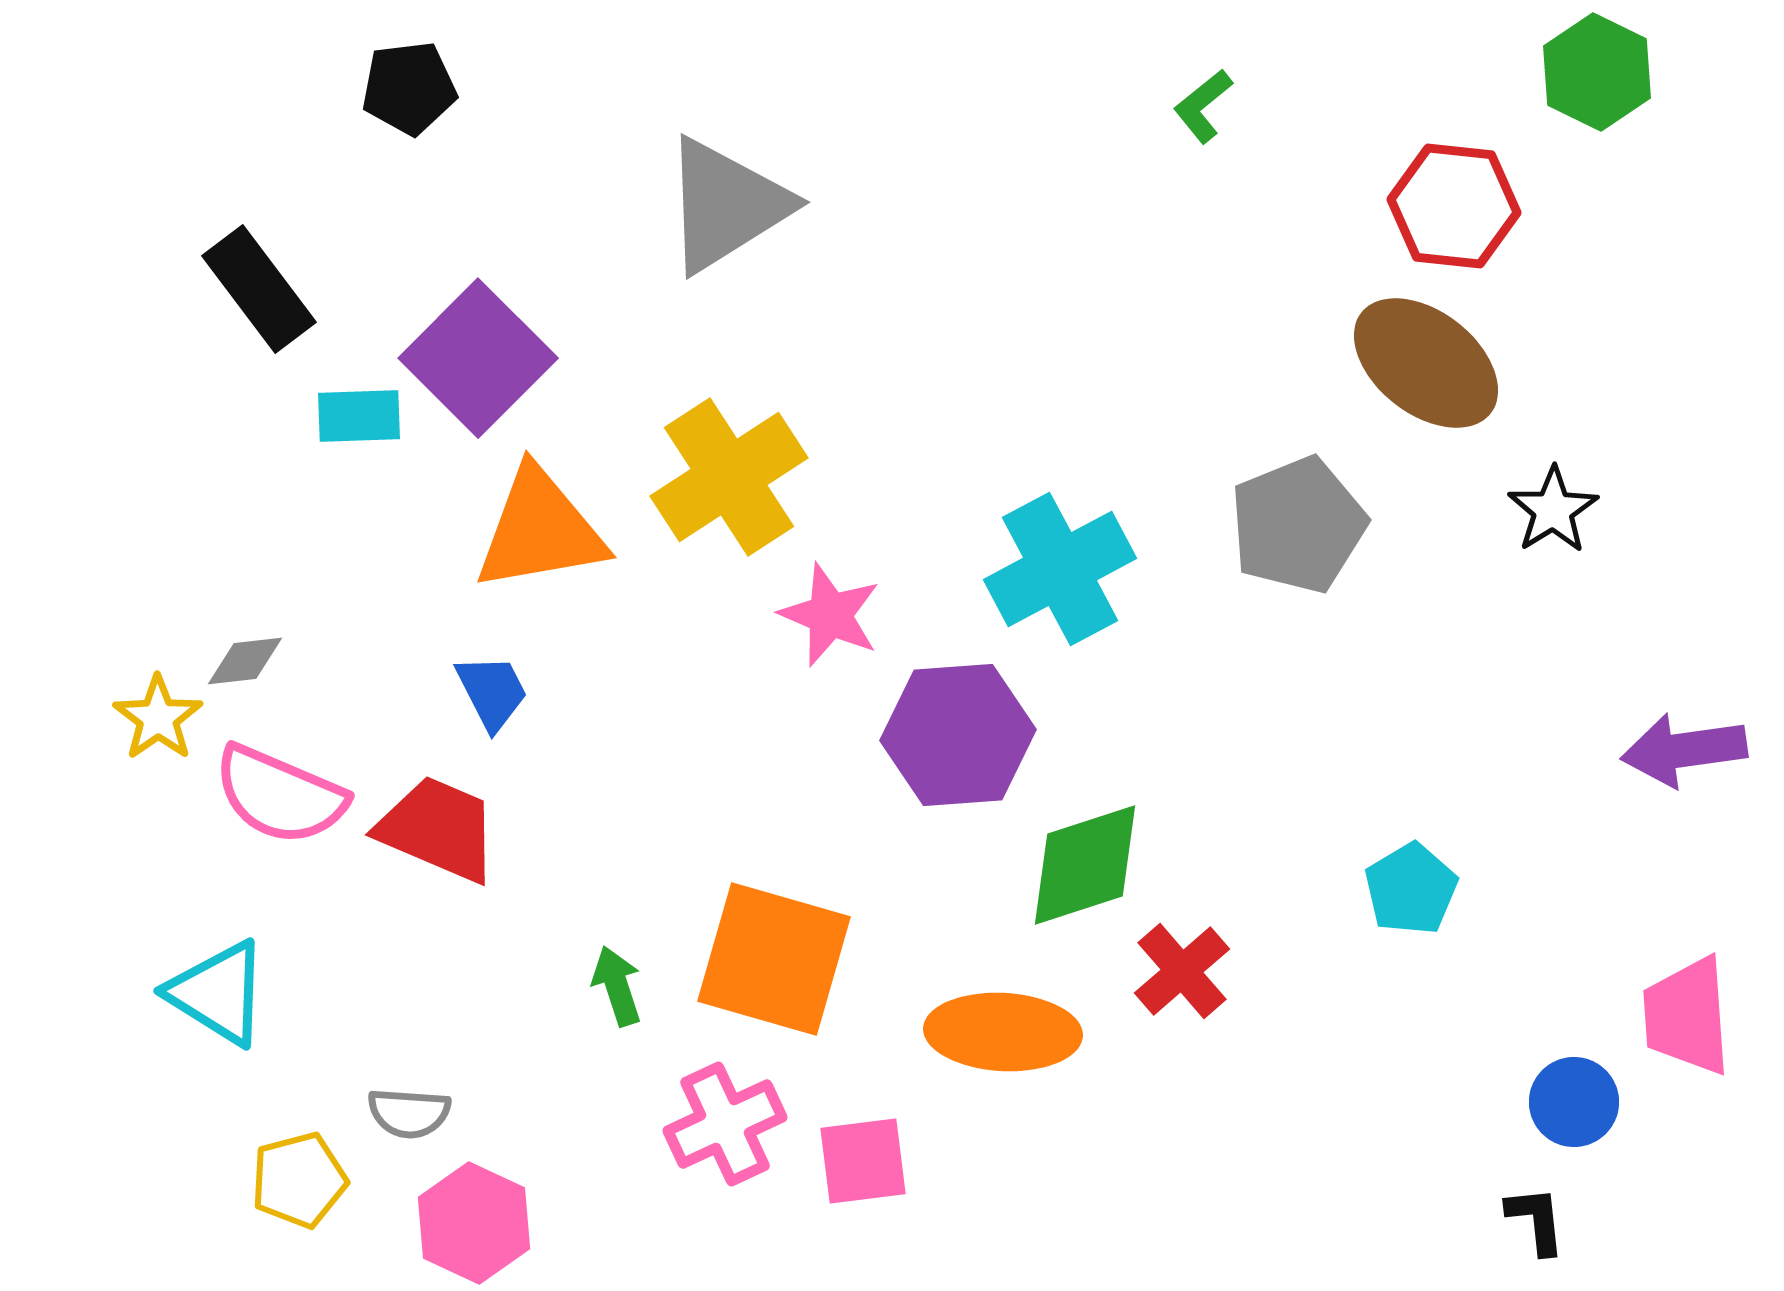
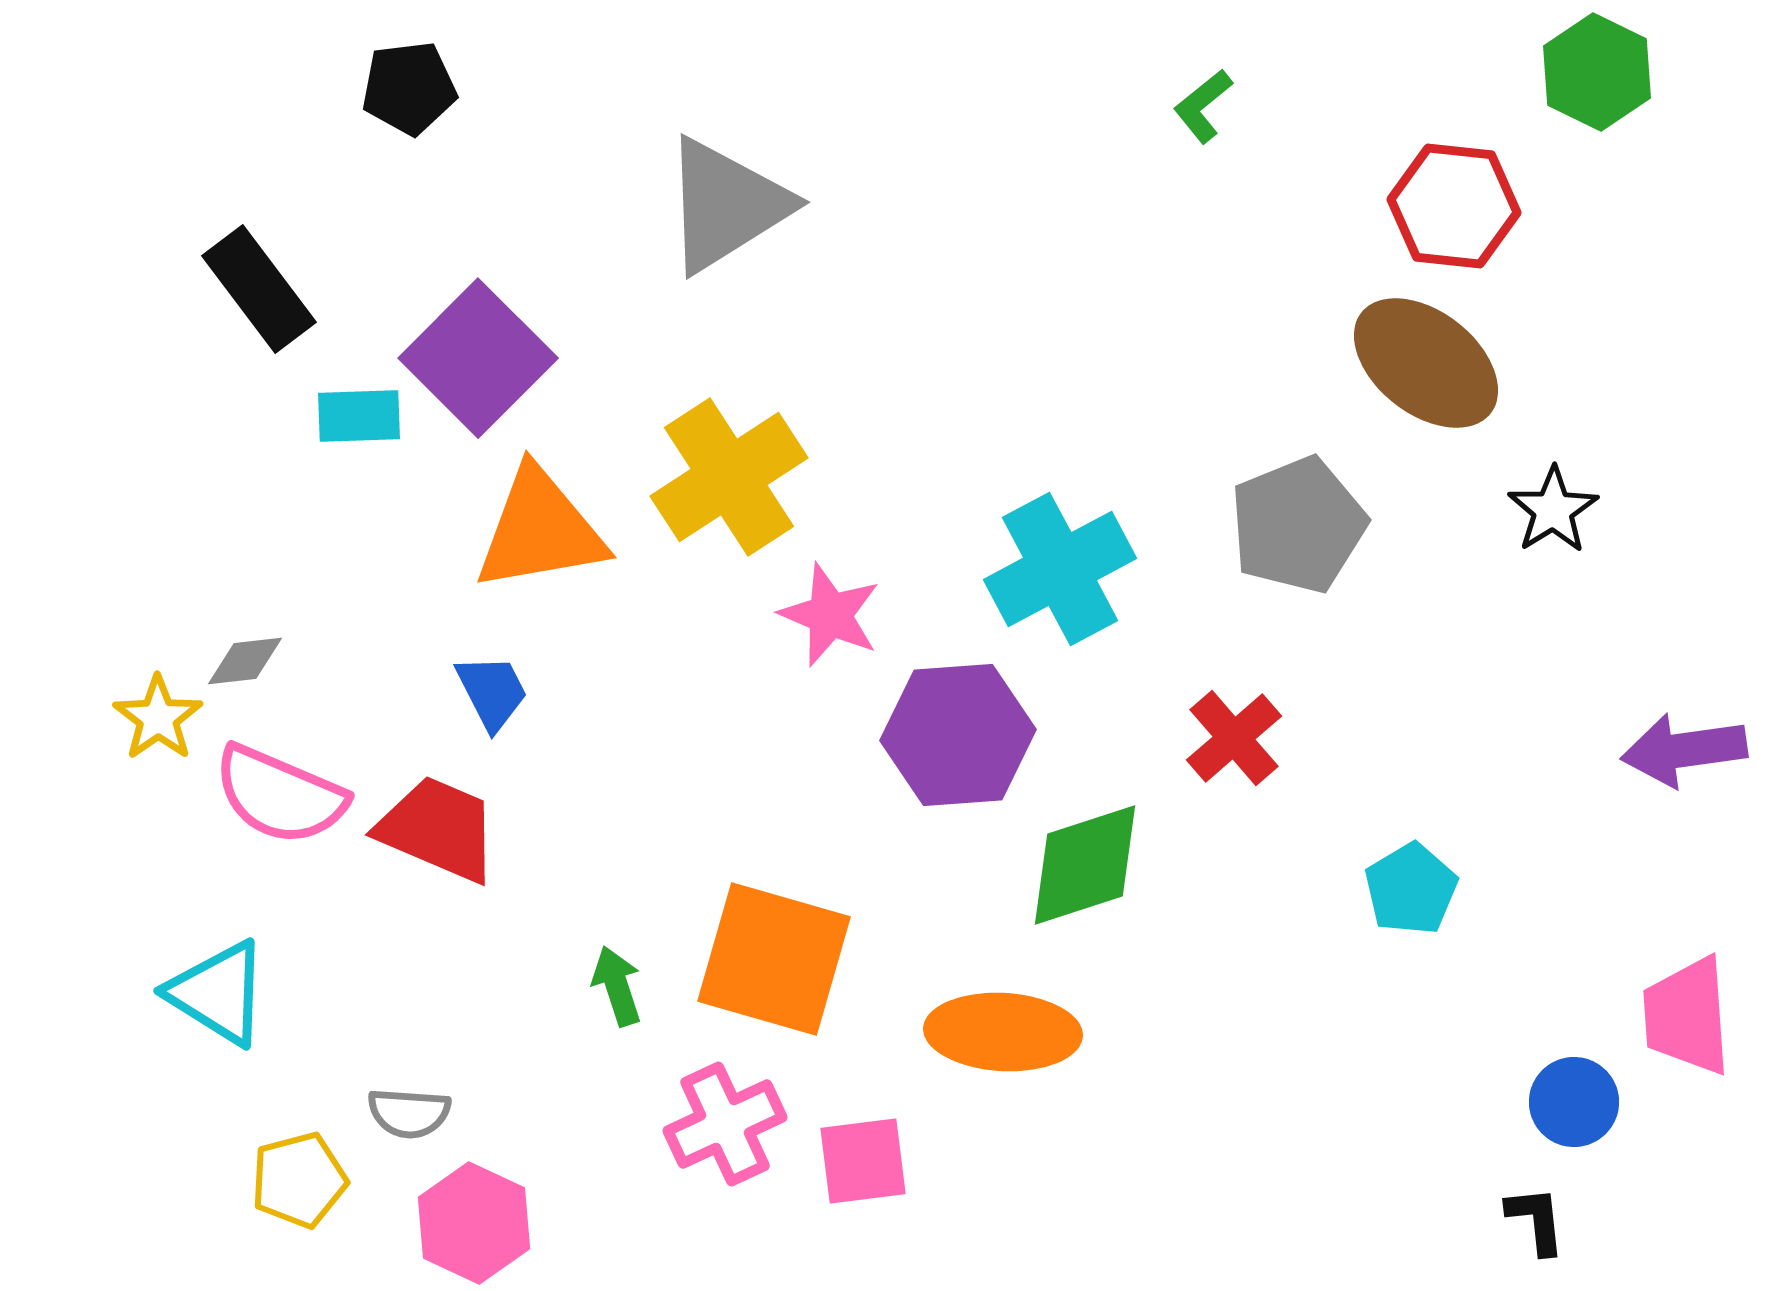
red cross: moved 52 px right, 233 px up
